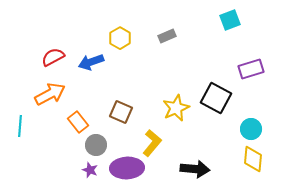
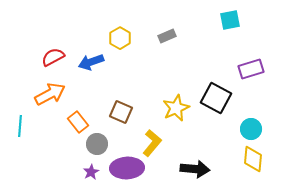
cyan square: rotated 10 degrees clockwise
gray circle: moved 1 px right, 1 px up
purple star: moved 1 px right, 2 px down; rotated 21 degrees clockwise
